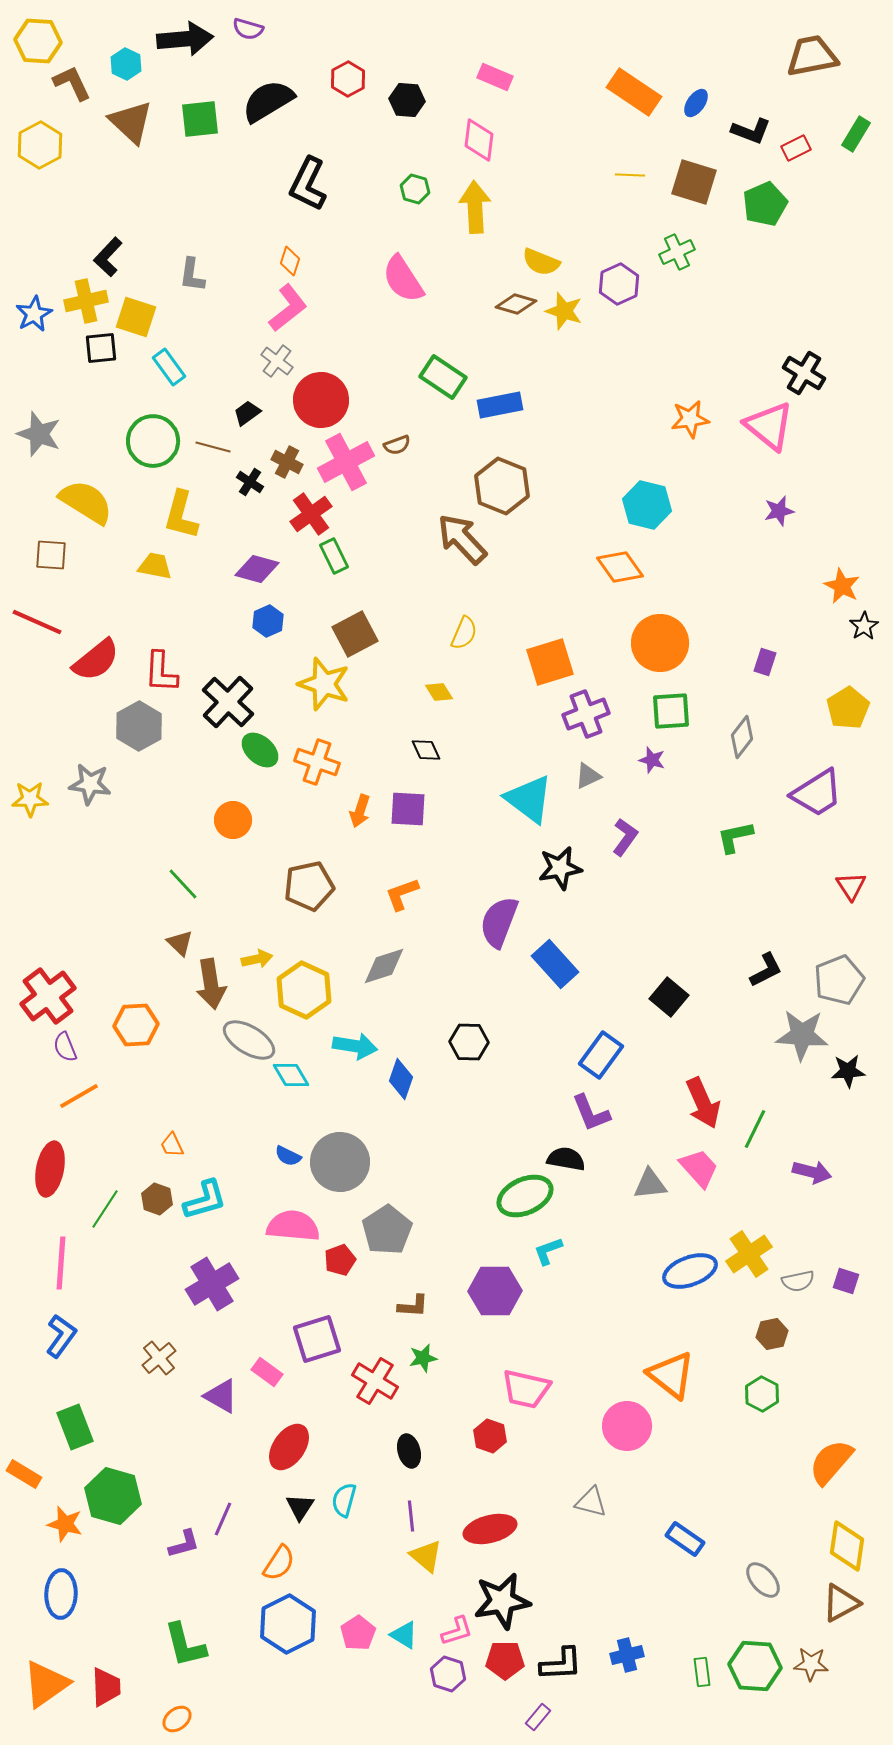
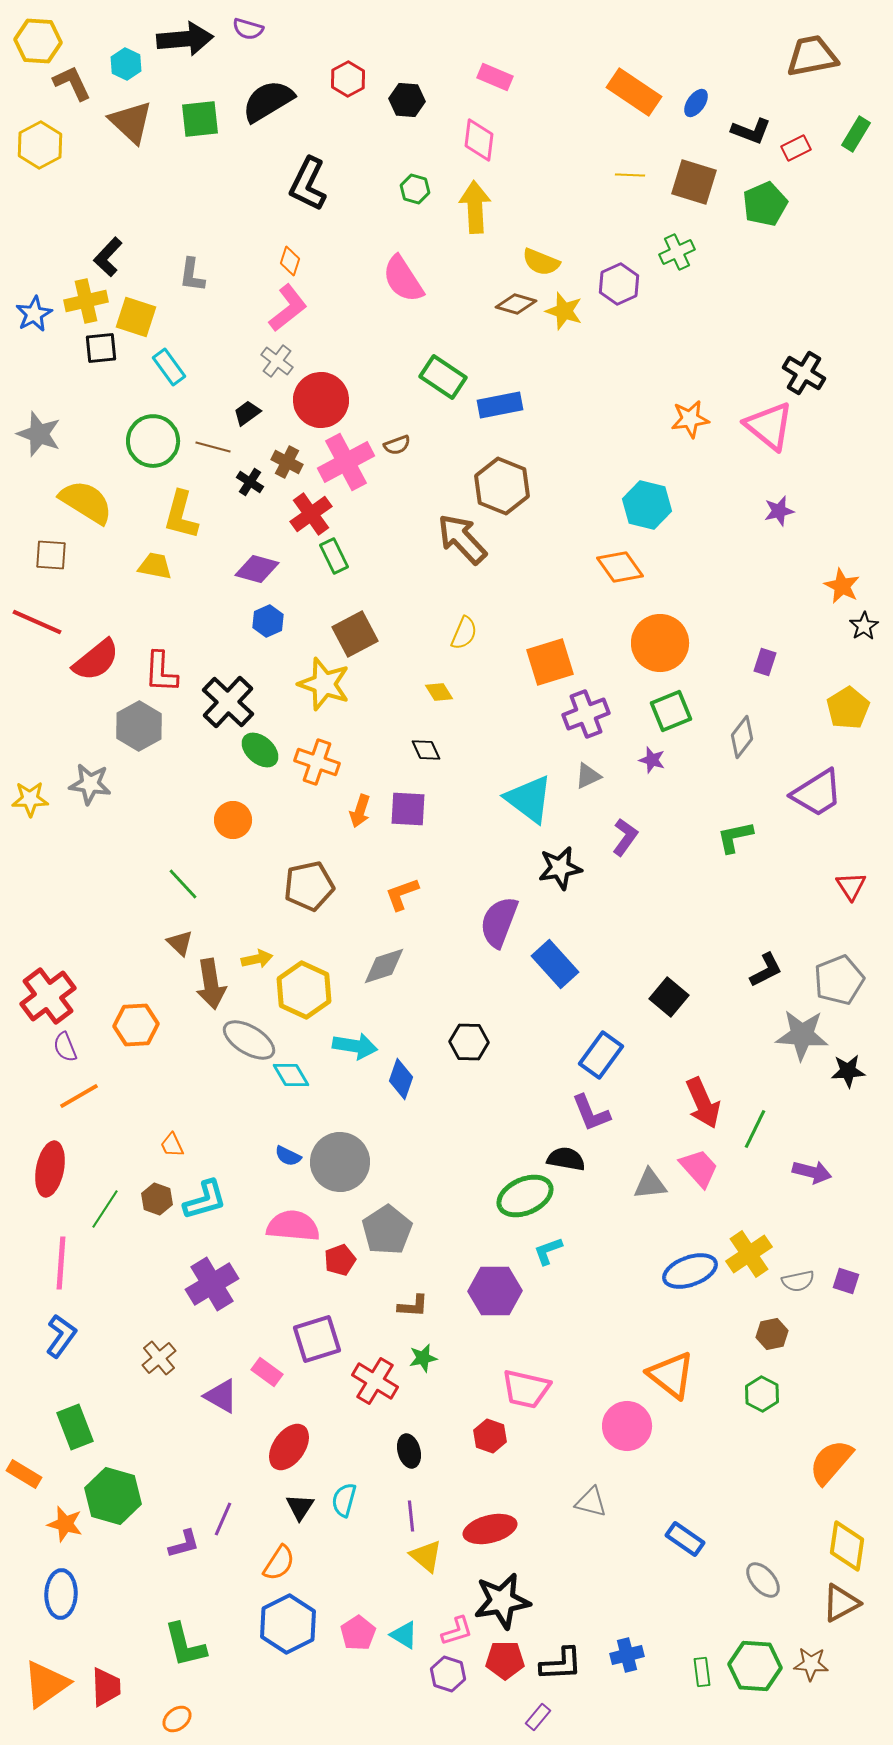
green square at (671, 711): rotated 18 degrees counterclockwise
